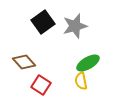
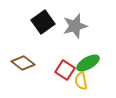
brown diamond: moved 1 px left, 1 px down; rotated 10 degrees counterclockwise
red square: moved 24 px right, 15 px up
